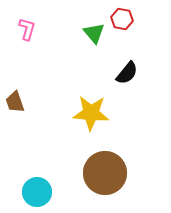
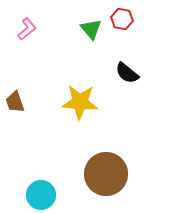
pink L-shape: rotated 35 degrees clockwise
green triangle: moved 3 px left, 4 px up
black semicircle: rotated 90 degrees clockwise
yellow star: moved 11 px left, 11 px up
brown circle: moved 1 px right, 1 px down
cyan circle: moved 4 px right, 3 px down
